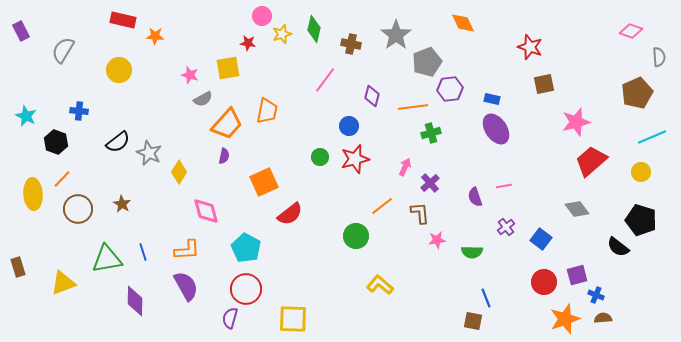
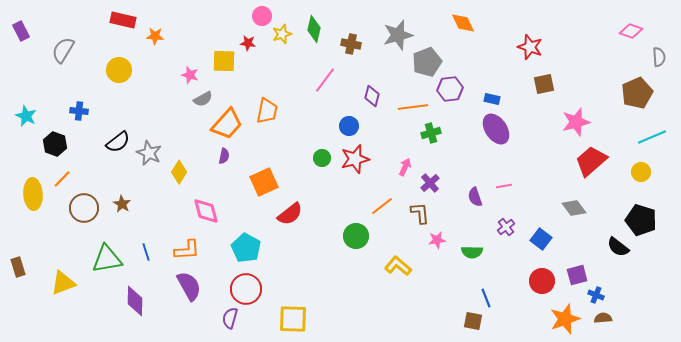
gray star at (396, 35): moved 2 px right; rotated 20 degrees clockwise
yellow square at (228, 68): moved 4 px left, 7 px up; rotated 10 degrees clockwise
black hexagon at (56, 142): moved 1 px left, 2 px down
green circle at (320, 157): moved 2 px right, 1 px down
brown circle at (78, 209): moved 6 px right, 1 px up
gray diamond at (577, 209): moved 3 px left, 1 px up
blue line at (143, 252): moved 3 px right
red circle at (544, 282): moved 2 px left, 1 px up
yellow L-shape at (380, 285): moved 18 px right, 19 px up
purple semicircle at (186, 286): moved 3 px right
